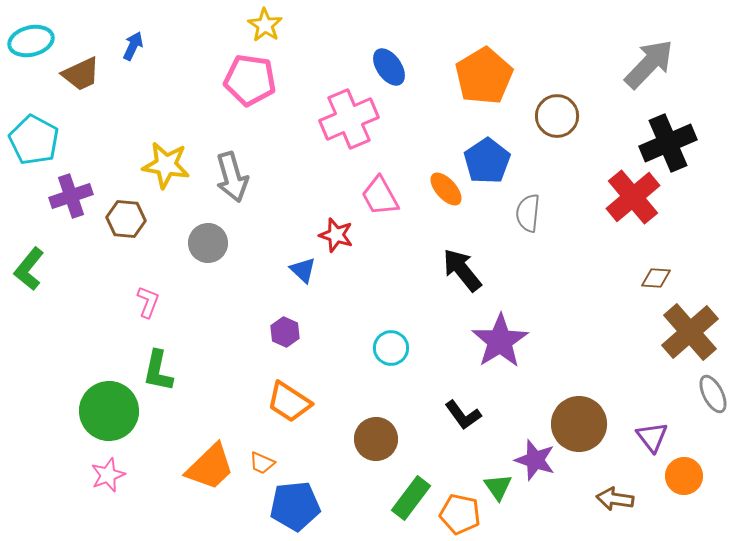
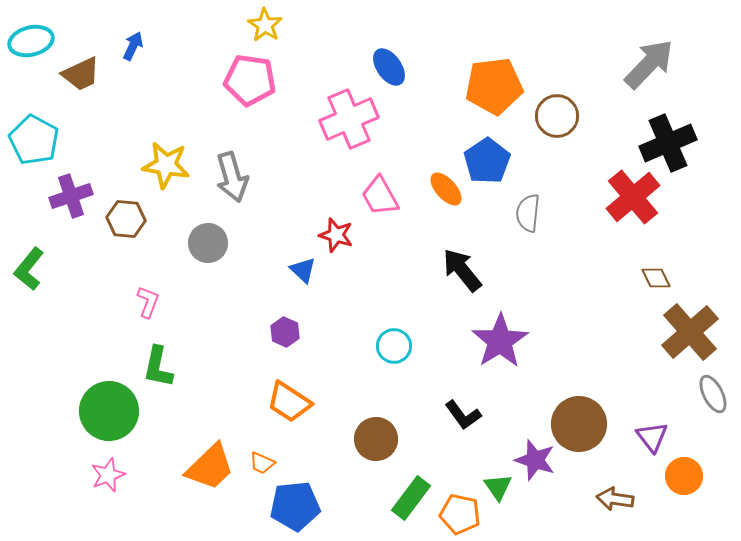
orange pentagon at (484, 76): moved 10 px right, 10 px down; rotated 24 degrees clockwise
brown diamond at (656, 278): rotated 60 degrees clockwise
cyan circle at (391, 348): moved 3 px right, 2 px up
green L-shape at (158, 371): moved 4 px up
